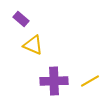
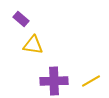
yellow triangle: rotated 15 degrees counterclockwise
yellow line: moved 1 px right
